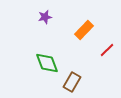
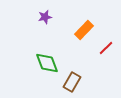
red line: moved 1 px left, 2 px up
